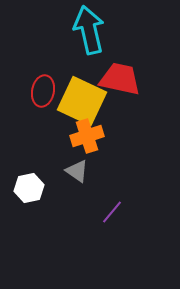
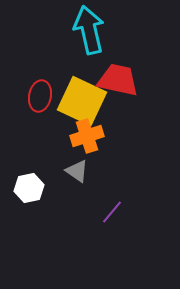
red trapezoid: moved 2 px left, 1 px down
red ellipse: moved 3 px left, 5 px down
